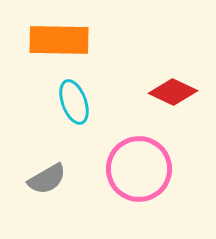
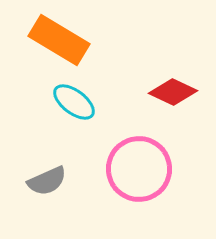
orange rectangle: rotated 30 degrees clockwise
cyan ellipse: rotated 33 degrees counterclockwise
gray semicircle: moved 2 px down; rotated 6 degrees clockwise
